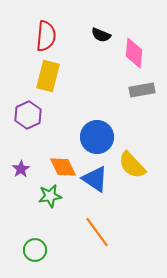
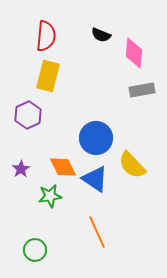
blue circle: moved 1 px left, 1 px down
orange line: rotated 12 degrees clockwise
